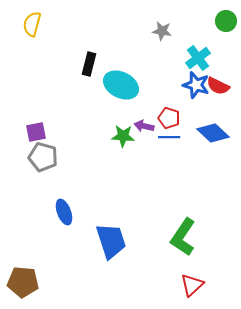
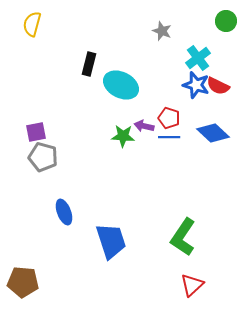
gray star: rotated 12 degrees clockwise
